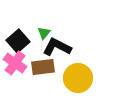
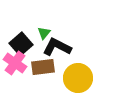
black square: moved 3 px right, 3 px down
